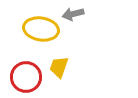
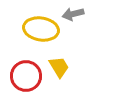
yellow trapezoid: rotated 130 degrees clockwise
red circle: moved 1 px up
